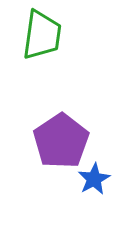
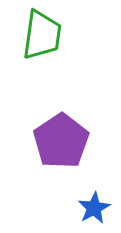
blue star: moved 29 px down
